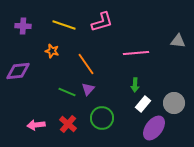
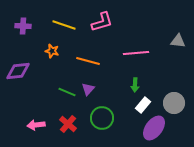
orange line: moved 2 px right, 3 px up; rotated 40 degrees counterclockwise
white rectangle: moved 1 px down
